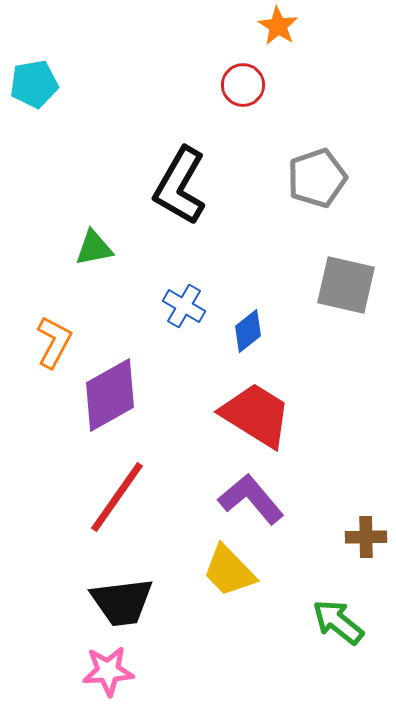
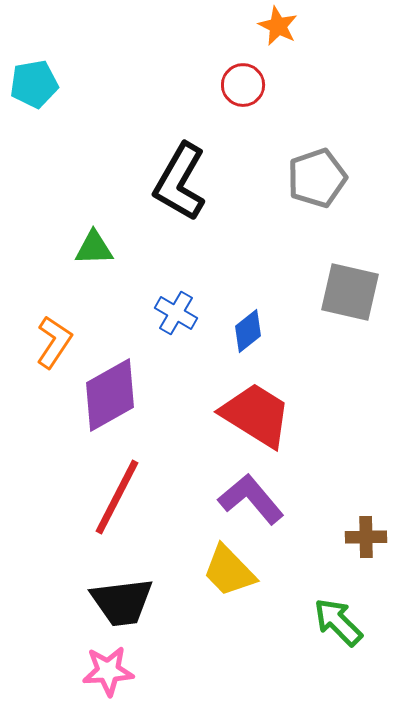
orange star: rotated 6 degrees counterclockwise
black L-shape: moved 4 px up
green triangle: rotated 9 degrees clockwise
gray square: moved 4 px right, 7 px down
blue cross: moved 8 px left, 7 px down
orange L-shape: rotated 6 degrees clockwise
red line: rotated 8 degrees counterclockwise
green arrow: rotated 6 degrees clockwise
